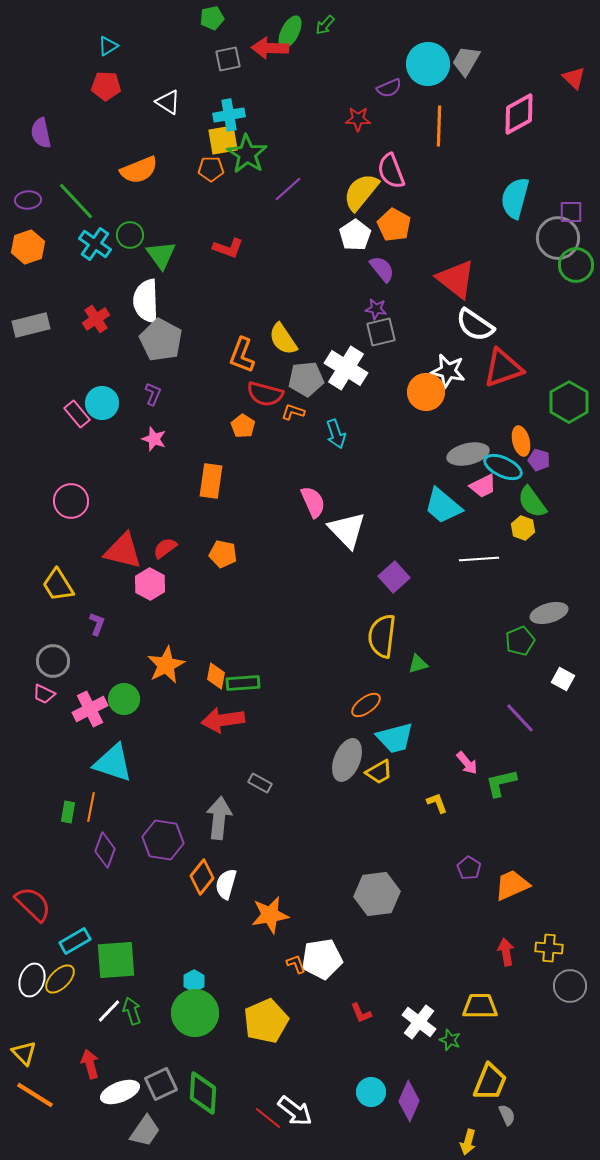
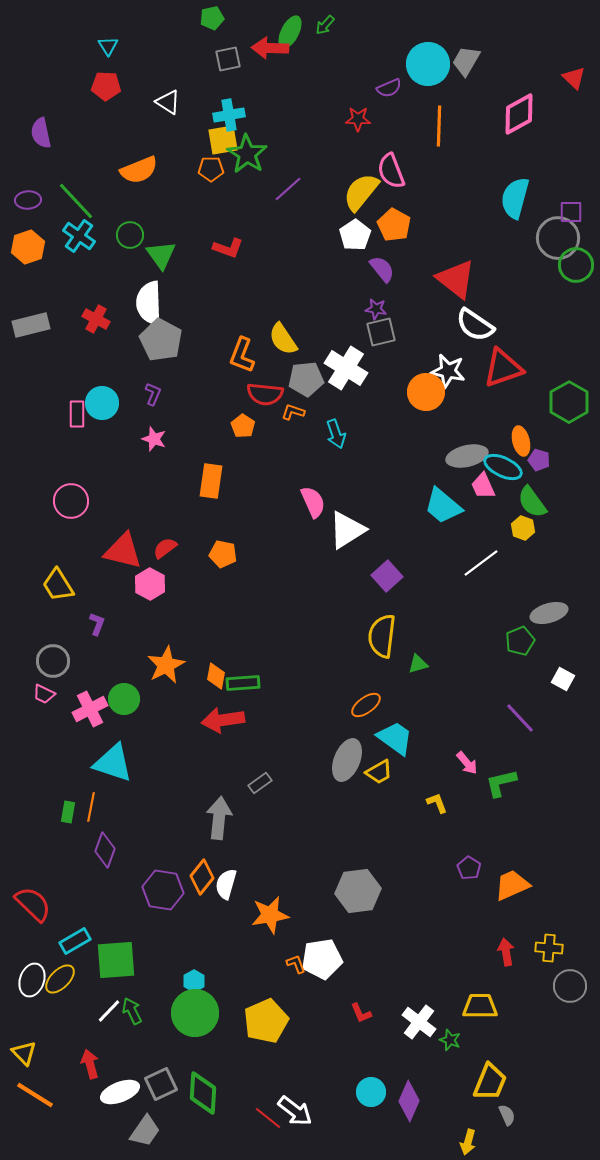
cyan triangle at (108, 46): rotated 30 degrees counterclockwise
cyan cross at (95, 244): moved 16 px left, 8 px up
white semicircle at (146, 301): moved 3 px right, 2 px down
red cross at (96, 319): rotated 28 degrees counterclockwise
red semicircle at (265, 394): rotated 9 degrees counterclockwise
pink rectangle at (77, 414): rotated 40 degrees clockwise
gray ellipse at (468, 454): moved 1 px left, 2 px down
pink trapezoid at (483, 486): rotated 92 degrees clockwise
white triangle at (347, 530): rotated 42 degrees clockwise
white line at (479, 559): moved 2 px right, 4 px down; rotated 33 degrees counterclockwise
purple square at (394, 577): moved 7 px left, 1 px up
cyan trapezoid at (395, 738): rotated 129 degrees counterclockwise
gray rectangle at (260, 783): rotated 65 degrees counterclockwise
purple hexagon at (163, 840): moved 50 px down
gray hexagon at (377, 894): moved 19 px left, 3 px up
green arrow at (132, 1011): rotated 8 degrees counterclockwise
